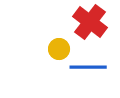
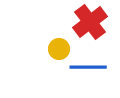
red cross: rotated 16 degrees clockwise
